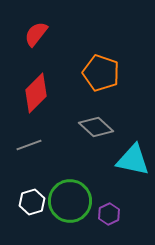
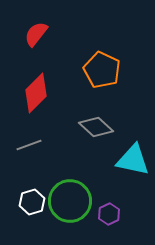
orange pentagon: moved 1 px right, 3 px up; rotated 6 degrees clockwise
